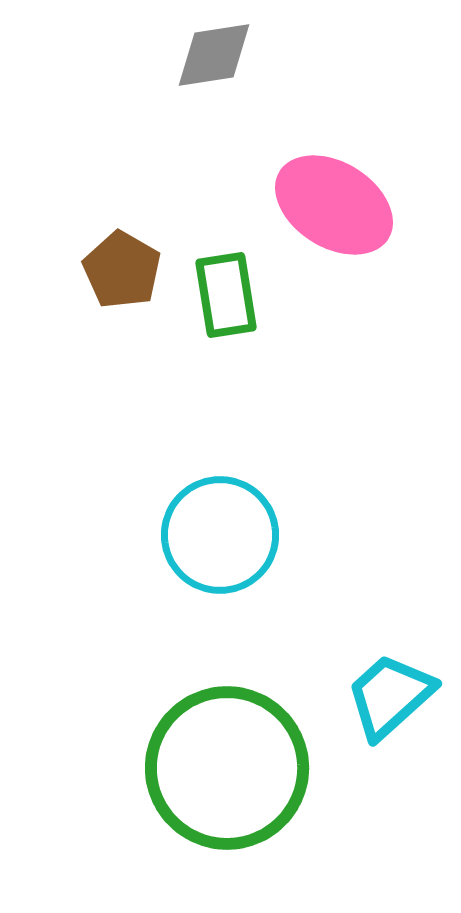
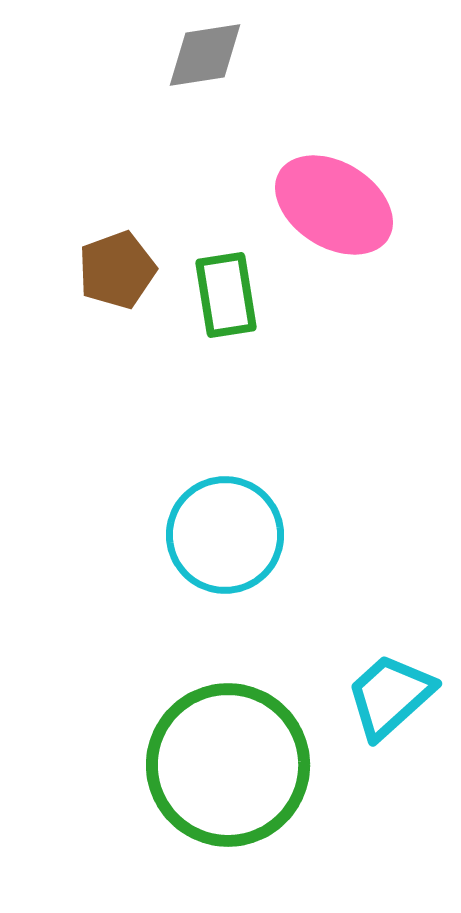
gray diamond: moved 9 px left
brown pentagon: moved 5 px left; rotated 22 degrees clockwise
cyan circle: moved 5 px right
green circle: moved 1 px right, 3 px up
